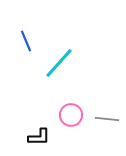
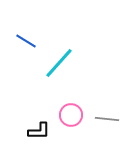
blue line: rotated 35 degrees counterclockwise
black L-shape: moved 6 px up
